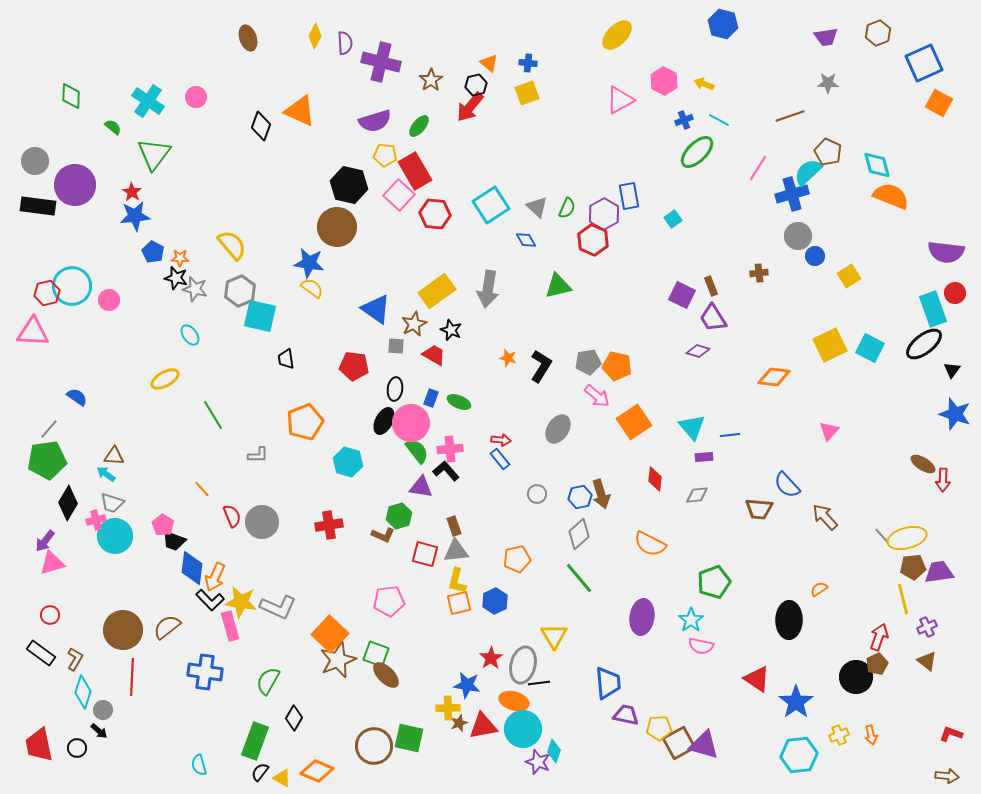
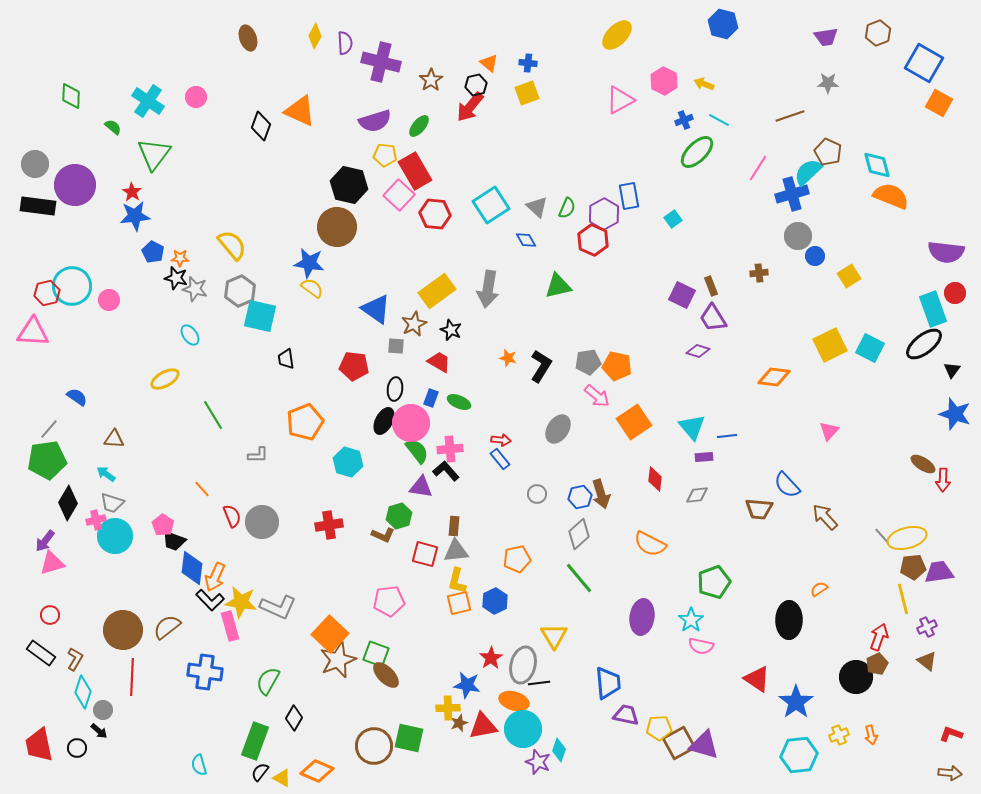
blue square at (924, 63): rotated 36 degrees counterclockwise
gray circle at (35, 161): moved 3 px down
red trapezoid at (434, 355): moved 5 px right, 7 px down
blue line at (730, 435): moved 3 px left, 1 px down
brown triangle at (114, 456): moved 17 px up
brown rectangle at (454, 526): rotated 24 degrees clockwise
cyan diamond at (554, 751): moved 5 px right, 1 px up
brown arrow at (947, 776): moved 3 px right, 3 px up
